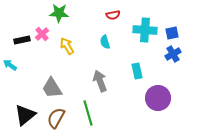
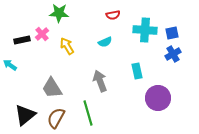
cyan semicircle: rotated 96 degrees counterclockwise
